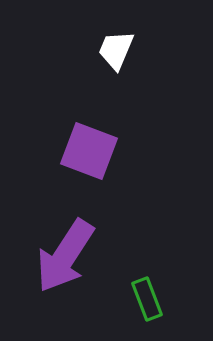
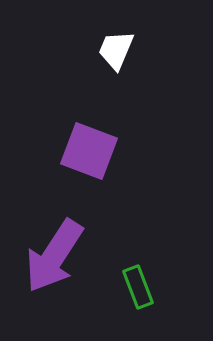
purple arrow: moved 11 px left
green rectangle: moved 9 px left, 12 px up
